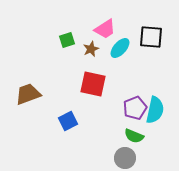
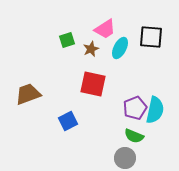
cyan ellipse: rotated 15 degrees counterclockwise
